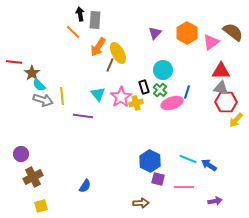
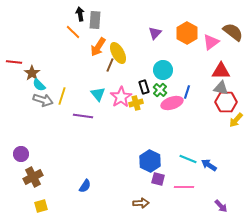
yellow line: rotated 24 degrees clockwise
purple arrow: moved 6 px right, 5 px down; rotated 56 degrees clockwise
